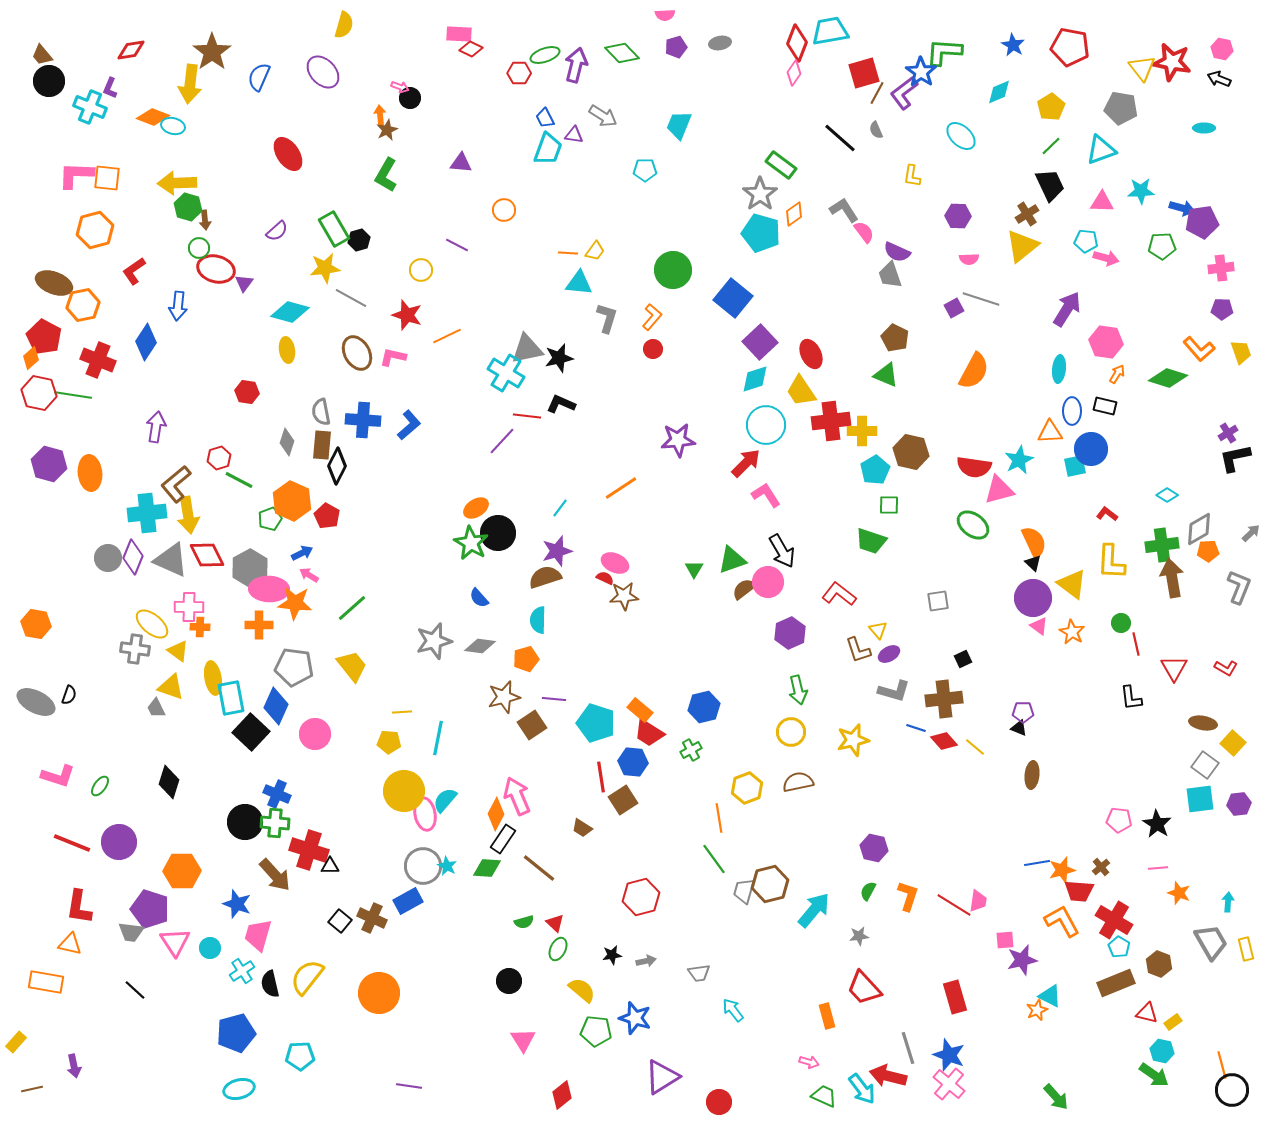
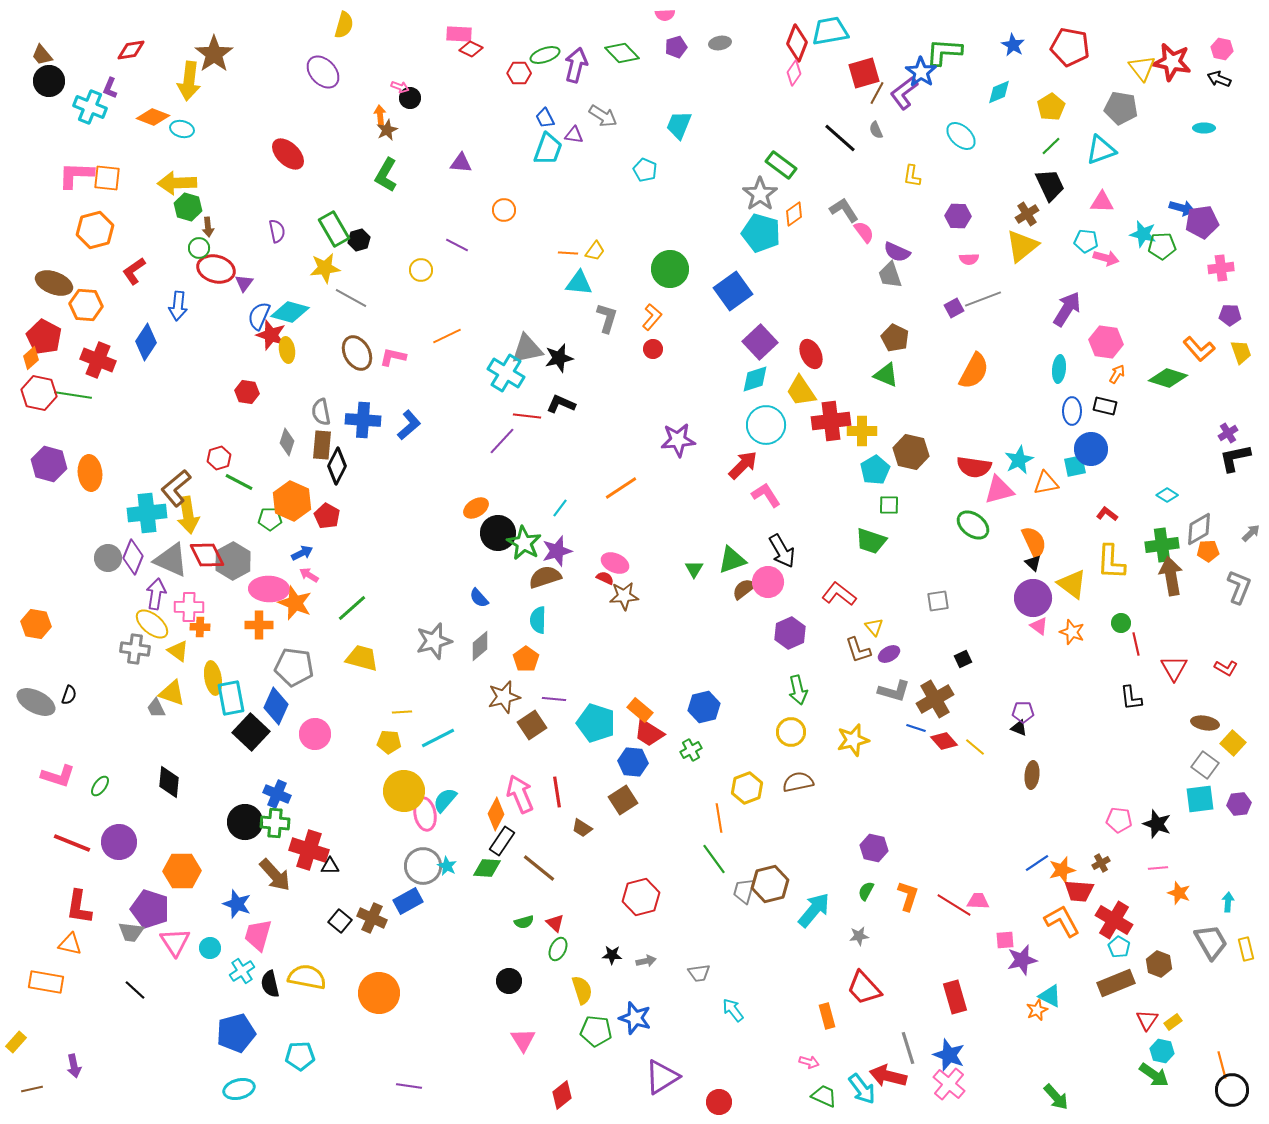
brown star at (212, 52): moved 2 px right, 2 px down
blue semicircle at (259, 77): moved 239 px down
yellow arrow at (190, 84): moved 1 px left, 3 px up
cyan ellipse at (173, 126): moved 9 px right, 3 px down
red ellipse at (288, 154): rotated 12 degrees counterclockwise
cyan pentagon at (645, 170): rotated 25 degrees clockwise
cyan star at (1141, 191): moved 2 px right, 43 px down; rotated 16 degrees clockwise
brown arrow at (205, 220): moved 3 px right, 7 px down
purple semicircle at (277, 231): rotated 60 degrees counterclockwise
green circle at (673, 270): moved 3 px left, 1 px up
blue square at (733, 298): moved 7 px up; rotated 15 degrees clockwise
gray line at (981, 299): moved 2 px right; rotated 39 degrees counterclockwise
orange hexagon at (83, 305): moved 3 px right; rotated 16 degrees clockwise
purple pentagon at (1222, 309): moved 8 px right, 6 px down
red star at (407, 315): moved 136 px left, 20 px down
purple arrow at (156, 427): moved 167 px down
orange triangle at (1050, 432): moved 4 px left, 51 px down; rotated 8 degrees counterclockwise
red arrow at (746, 463): moved 3 px left, 2 px down
green line at (239, 480): moved 2 px down
brown L-shape at (176, 484): moved 4 px down
green pentagon at (270, 519): rotated 20 degrees clockwise
green star at (471, 543): moved 53 px right
gray hexagon at (250, 568): moved 17 px left, 7 px up
brown arrow at (1172, 578): moved 1 px left, 2 px up
orange star at (295, 603): rotated 16 degrees clockwise
yellow triangle at (878, 630): moved 4 px left, 3 px up
orange star at (1072, 632): rotated 10 degrees counterclockwise
gray diamond at (480, 646): rotated 48 degrees counterclockwise
orange pentagon at (526, 659): rotated 20 degrees counterclockwise
yellow trapezoid at (352, 666): moved 10 px right, 8 px up; rotated 36 degrees counterclockwise
yellow triangle at (171, 687): moved 1 px right, 6 px down
brown cross at (944, 699): moved 9 px left; rotated 24 degrees counterclockwise
brown ellipse at (1203, 723): moved 2 px right
cyan line at (438, 738): rotated 52 degrees clockwise
red line at (601, 777): moved 44 px left, 15 px down
black diamond at (169, 782): rotated 12 degrees counterclockwise
pink arrow at (517, 796): moved 3 px right, 2 px up
black star at (1157, 824): rotated 12 degrees counterclockwise
black rectangle at (503, 839): moved 1 px left, 2 px down
blue line at (1037, 863): rotated 25 degrees counterclockwise
brown cross at (1101, 867): moved 4 px up; rotated 12 degrees clockwise
green semicircle at (868, 891): moved 2 px left
pink trapezoid at (978, 901): rotated 95 degrees counterclockwise
black star at (612, 955): rotated 12 degrees clockwise
yellow semicircle at (307, 977): rotated 63 degrees clockwise
yellow semicircle at (582, 990): rotated 32 degrees clockwise
red triangle at (1147, 1013): moved 7 px down; rotated 50 degrees clockwise
